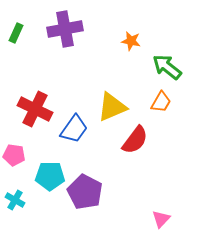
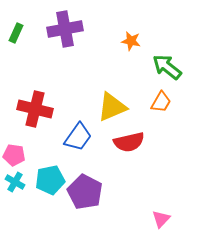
red cross: rotated 12 degrees counterclockwise
blue trapezoid: moved 4 px right, 8 px down
red semicircle: moved 6 px left, 2 px down; rotated 40 degrees clockwise
cyan pentagon: moved 4 px down; rotated 12 degrees counterclockwise
cyan cross: moved 18 px up
